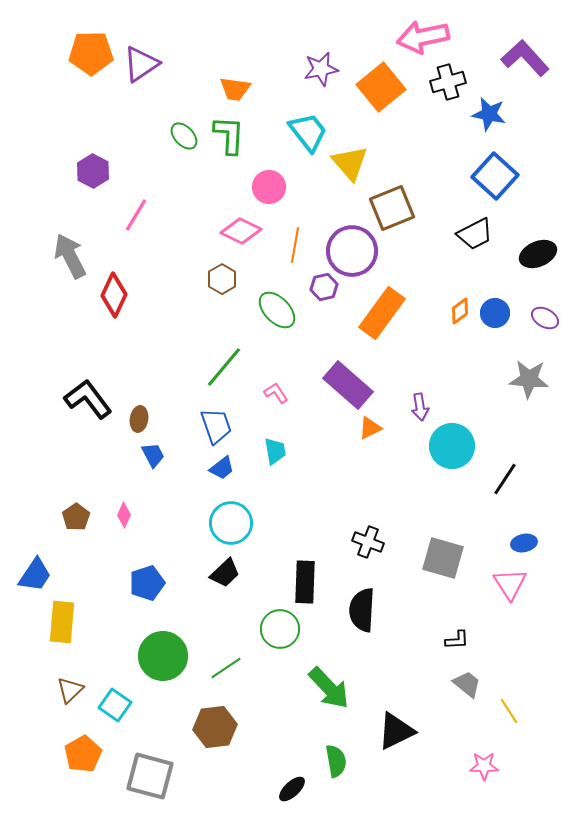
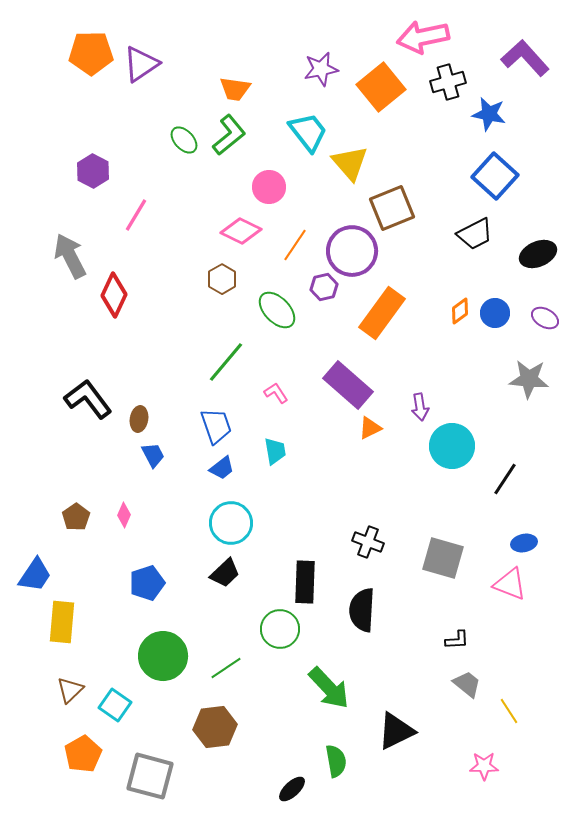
green L-shape at (229, 135): rotated 48 degrees clockwise
green ellipse at (184, 136): moved 4 px down
orange line at (295, 245): rotated 24 degrees clockwise
green line at (224, 367): moved 2 px right, 5 px up
pink triangle at (510, 584): rotated 36 degrees counterclockwise
